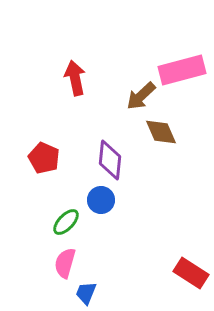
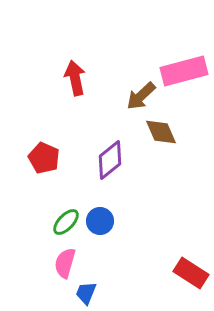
pink rectangle: moved 2 px right, 1 px down
purple diamond: rotated 45 degrees clockwise
blue circle: moved 1 px left, 21 px down
